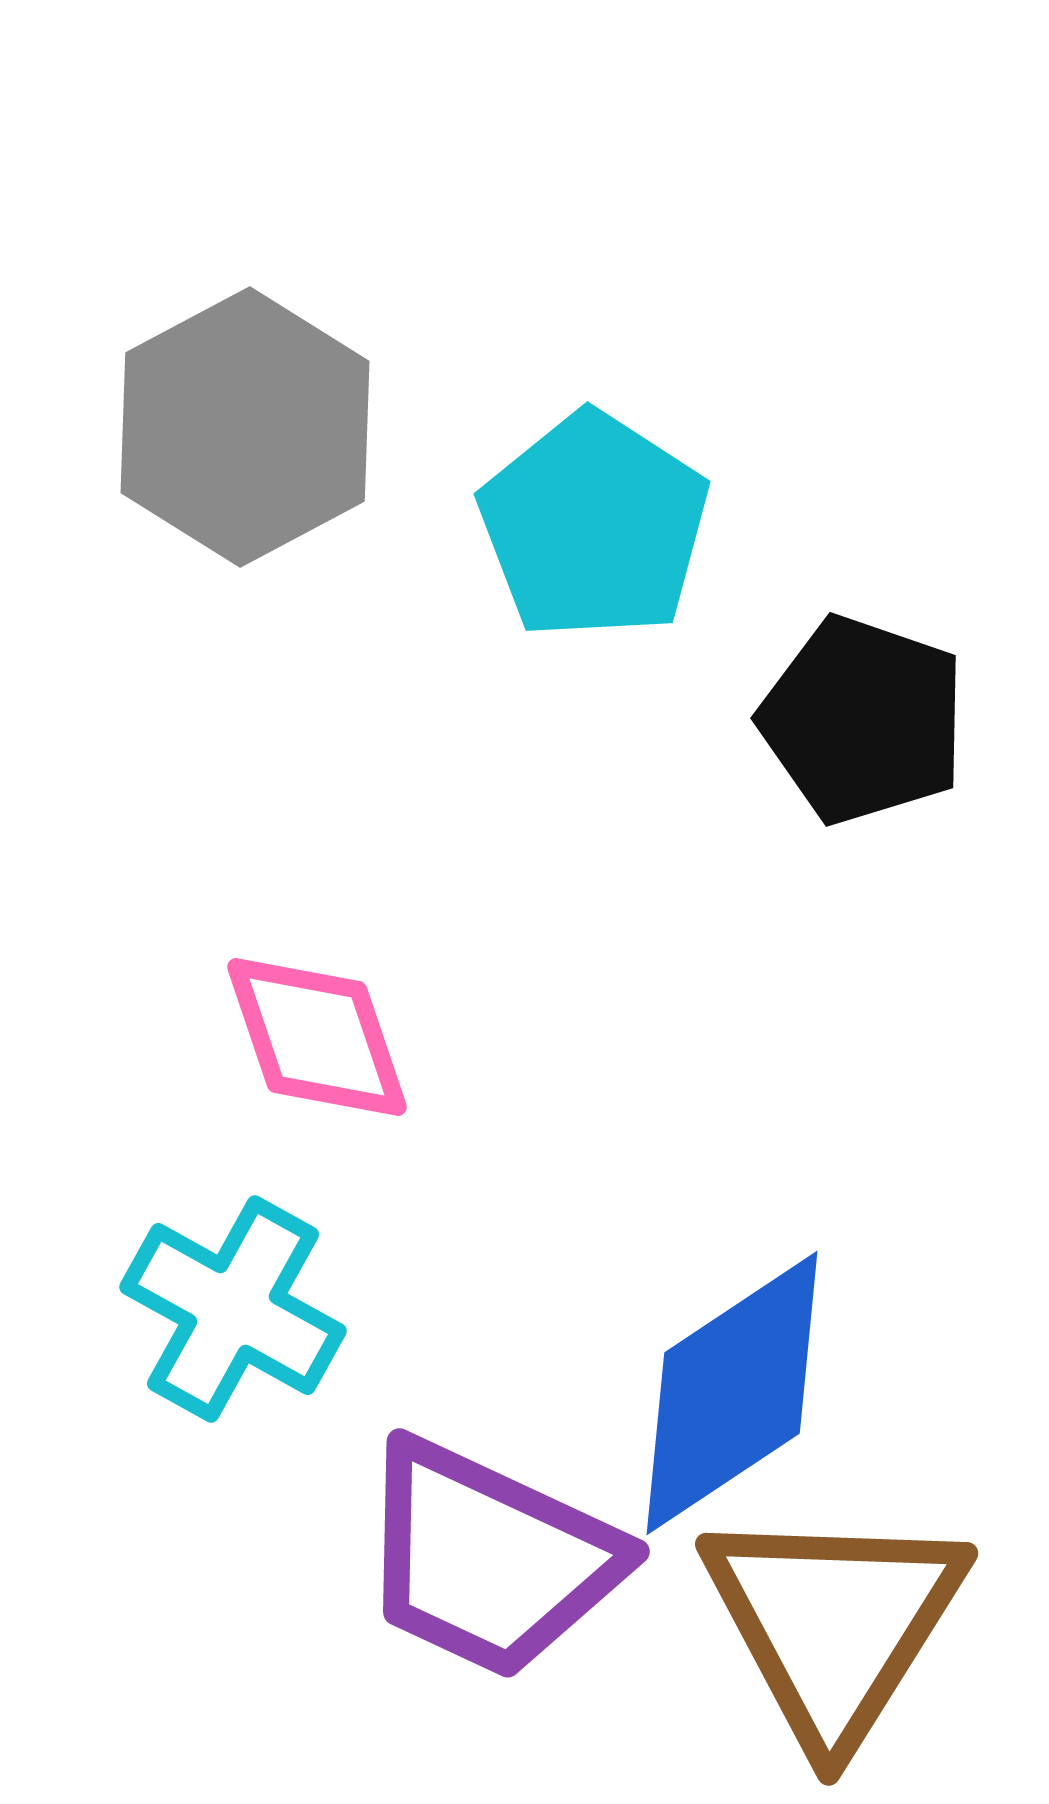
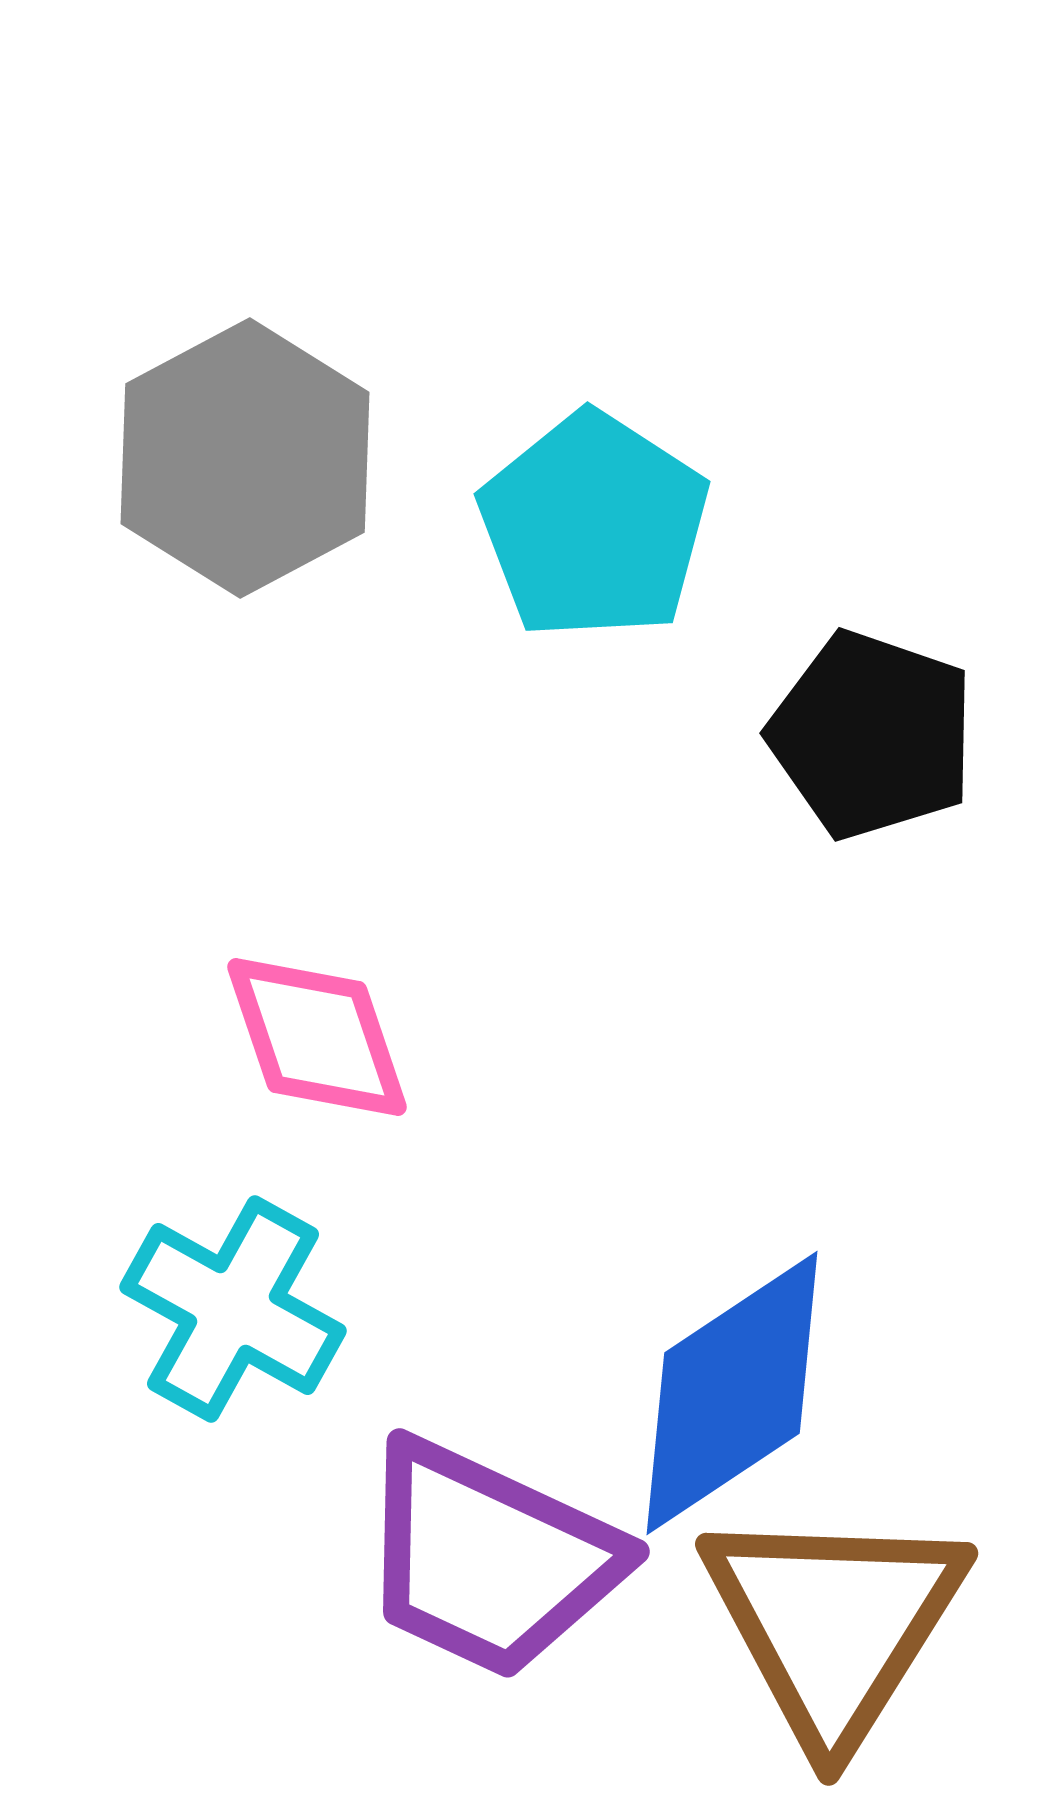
gray hexagon: moved 31 px down
black pentagon: moved 9 px right, 15 px down
